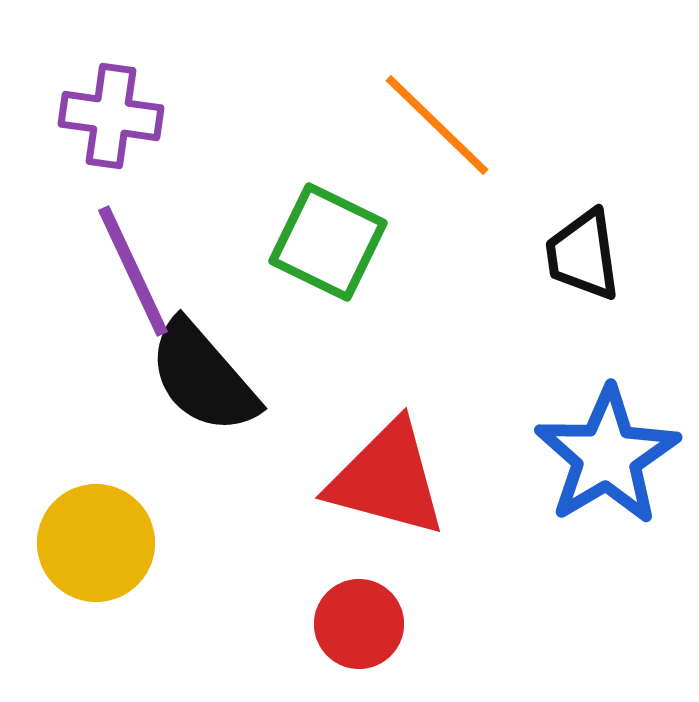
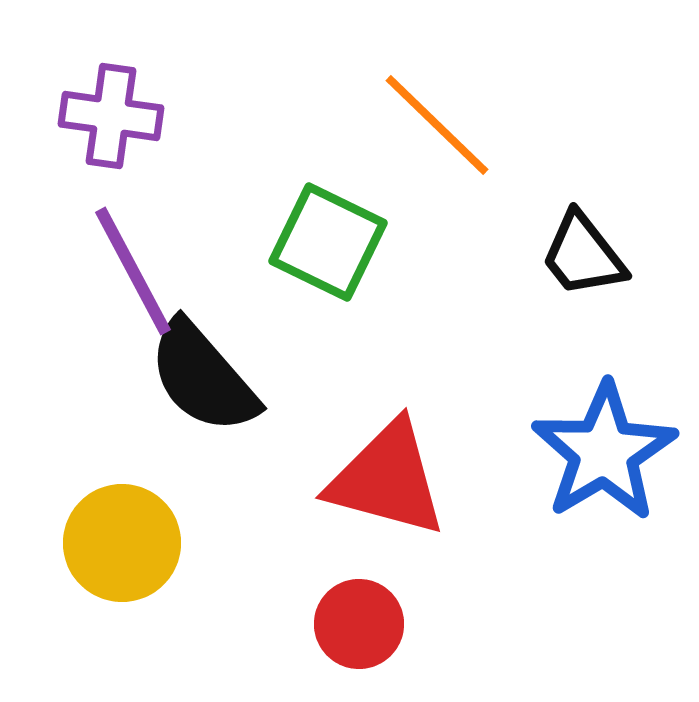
black trapezoid: rotated 30 degrees counterclockwise
purple line: rotated 3 degrees counterclockwise
blue star: moved 3 px left, 4 px up
yellow circle: moved 26 px right
